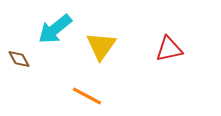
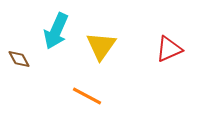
cyan arrow: moved 1 px right, 2 px down; rotated 27 degrees counterclockwise
red triangle: rotated 12 degrees counterclockwise
